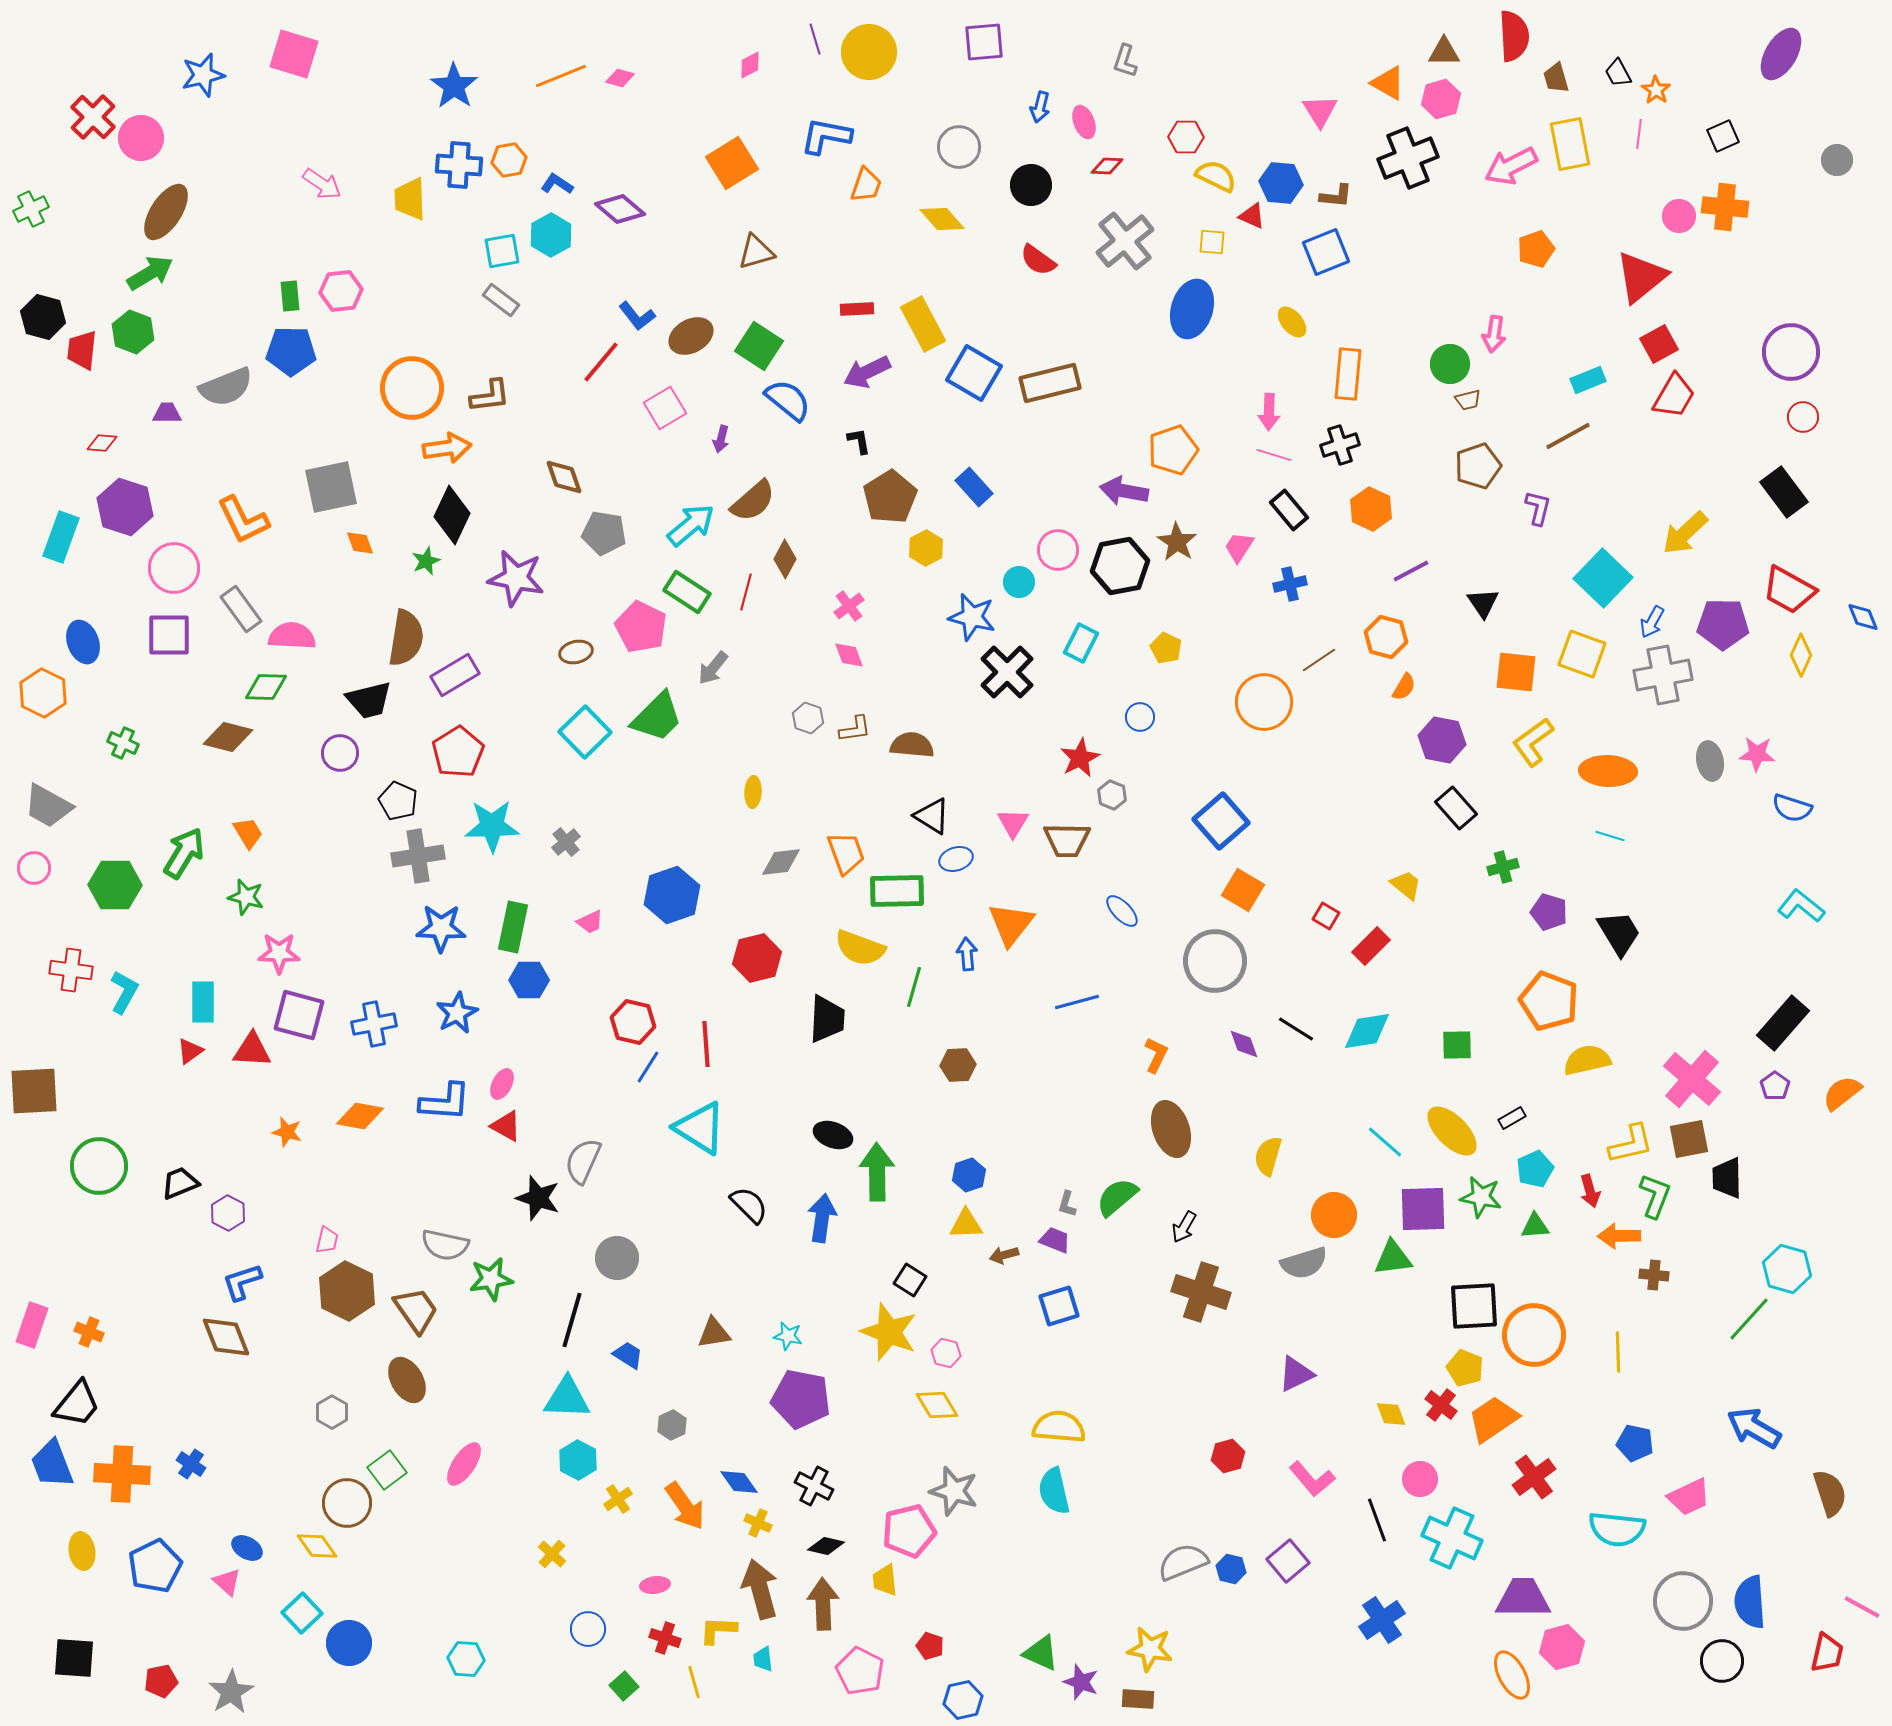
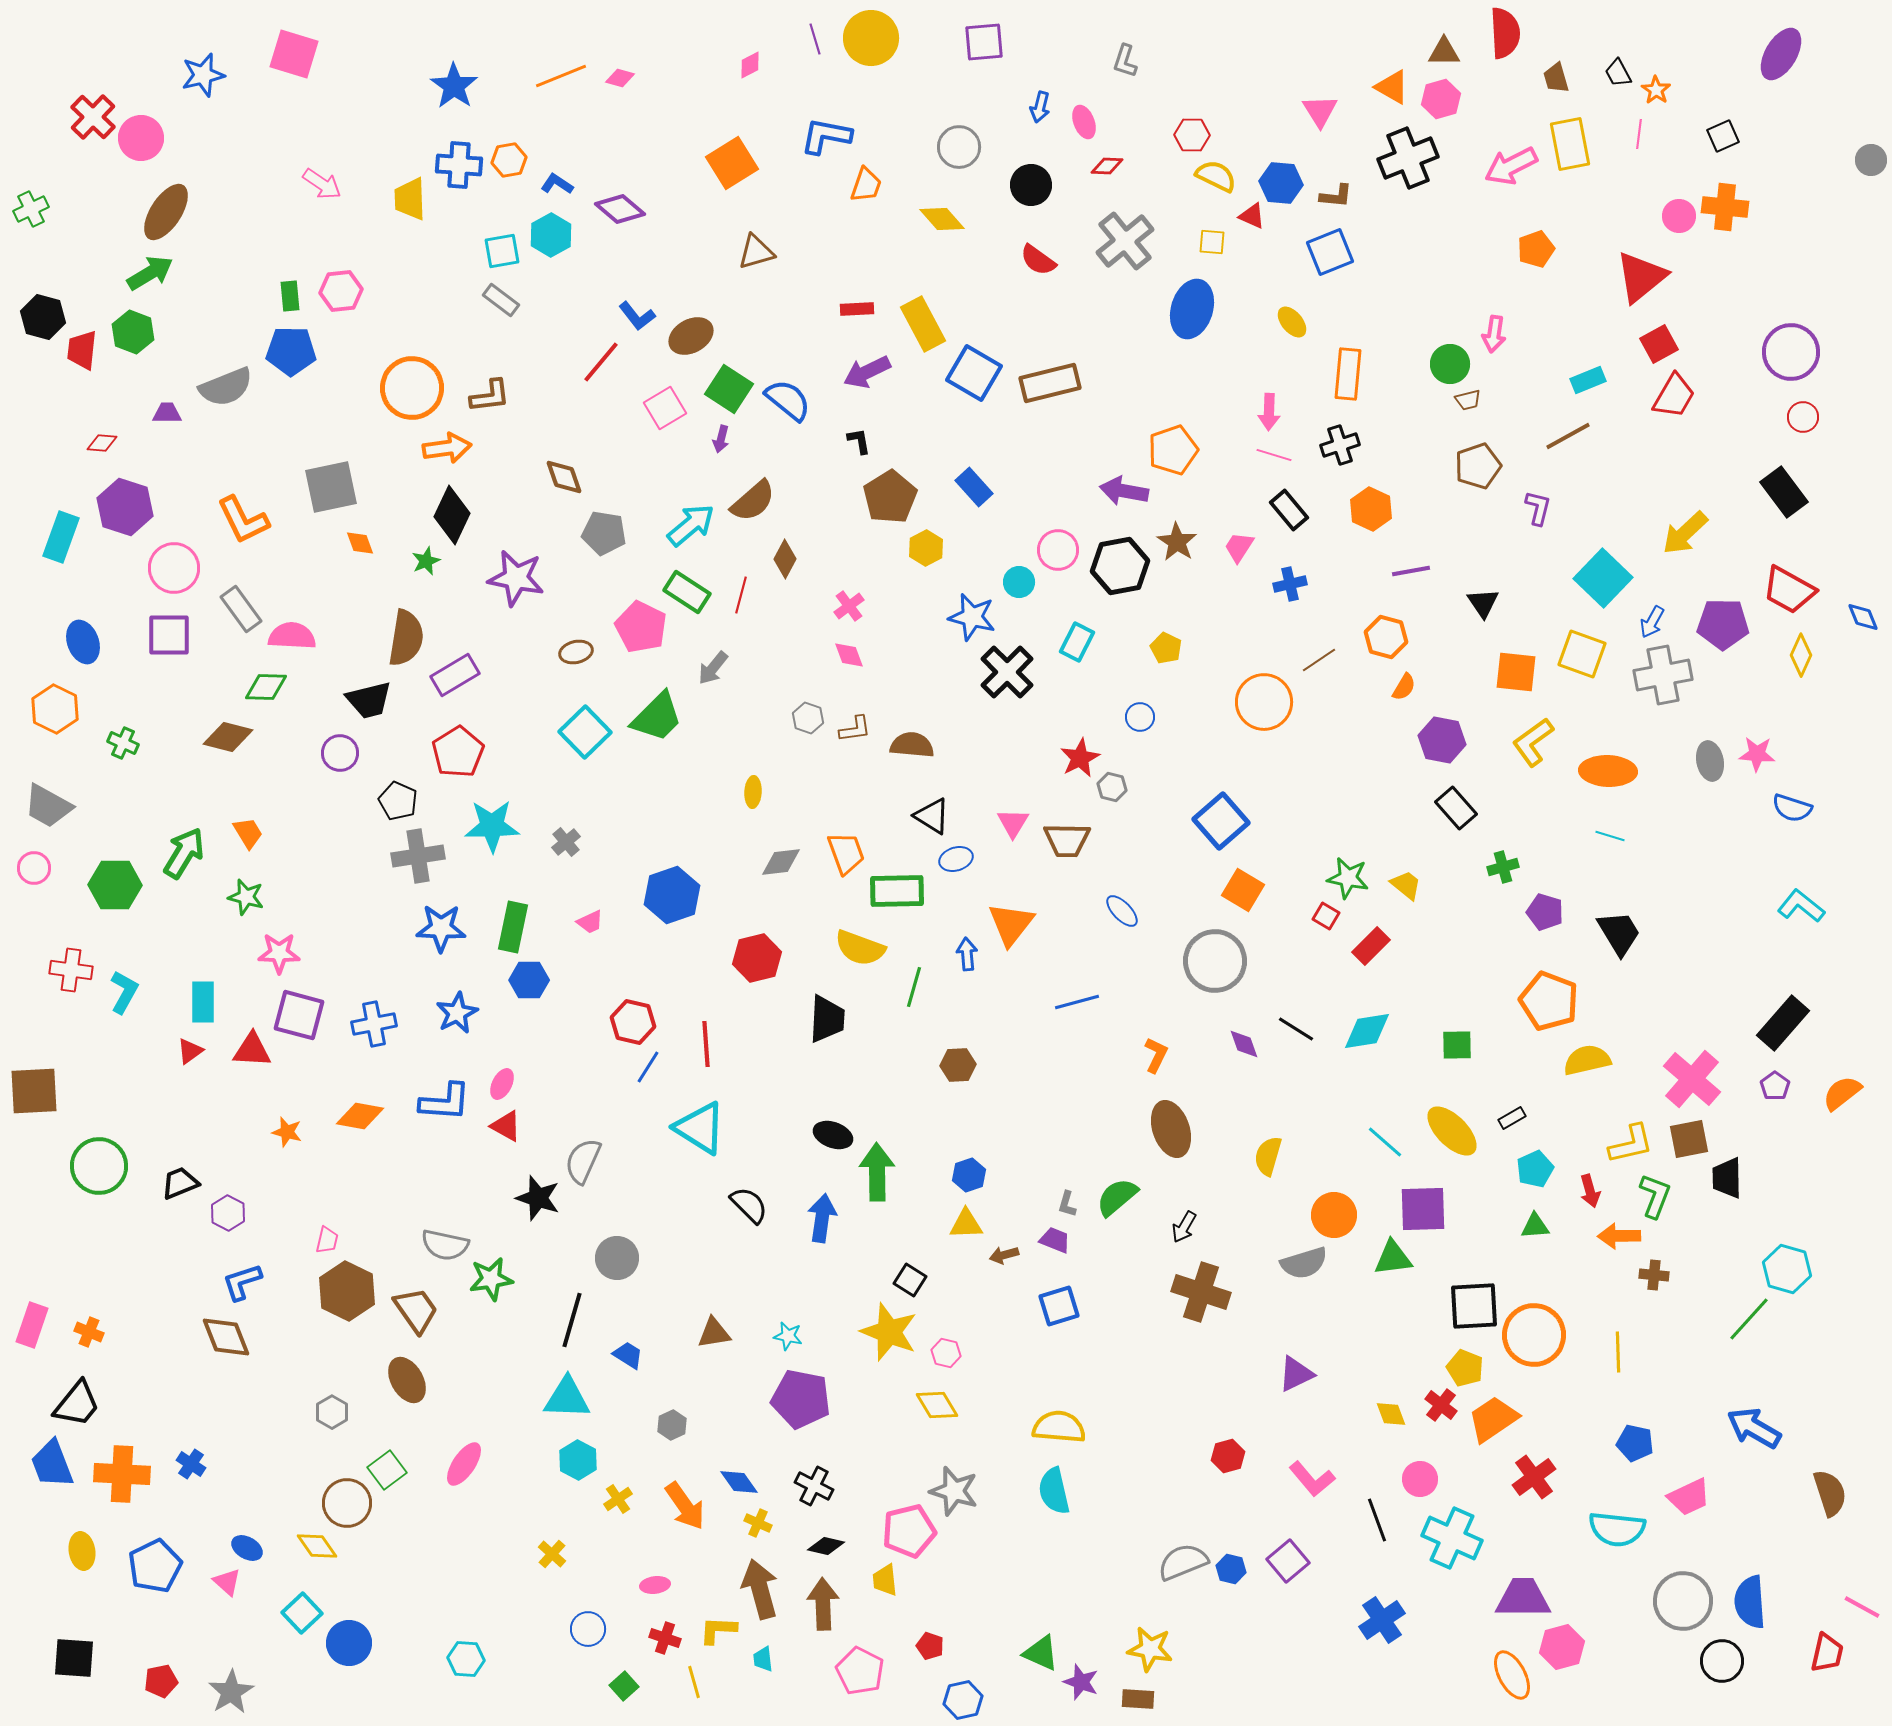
red semicircle at (1514, 36): moved 9 px left, 3 px up
yellow circle at (869, 52): moved 2 px right, 14 px up
orange triangle at (1388, 83): moved 4 px right, 4 px down
red hexagon at (1186, 137): moved 6 px right, 2 px up
gray circle at (1837, 160): moved 34 px right
blue square at (1326, 252): moved 4 px right
green square at (759, 346): moved 30 px left, 43 px down
purple line at (1411, 571): rotated 18 degrees clockwise
red line at (746, 592): moved 5 px left, 3 px down
cyan rectangle at (1081, 643): moved 4 px left, 1 px up
orange hexagon at (43, 693): moved 12 px right, 16 px down
gray hexagon at (1112, 795): moved 8 px up; rotated 8 degrees counterclockwise
purple pentagon at (1549, 912): moved 4 px left
green star at (1481, 1197): moved 133 px left, 319 px up
